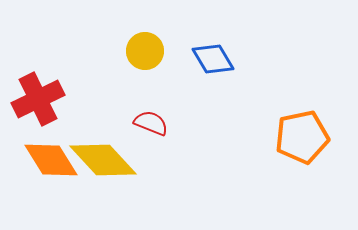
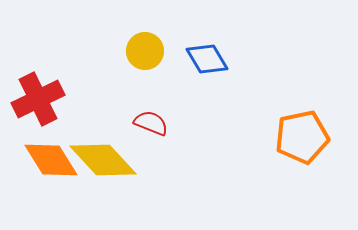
blue diamond: moved 6 px left
